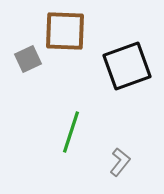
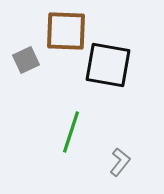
brown square: moved 1 px right
gray square: moved 2 px left, 1 px down
black square: moved 19 px left, 1 px up; rotated 30 degrees clockwise
